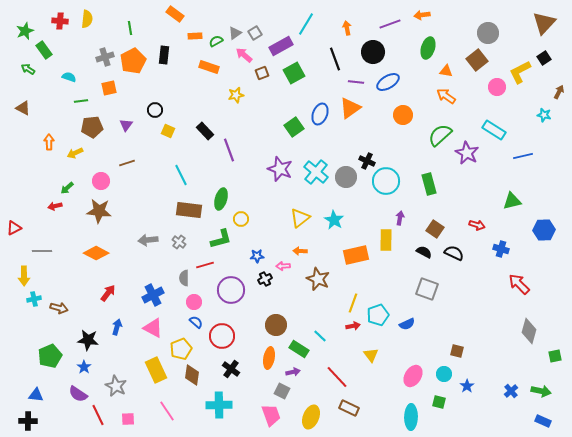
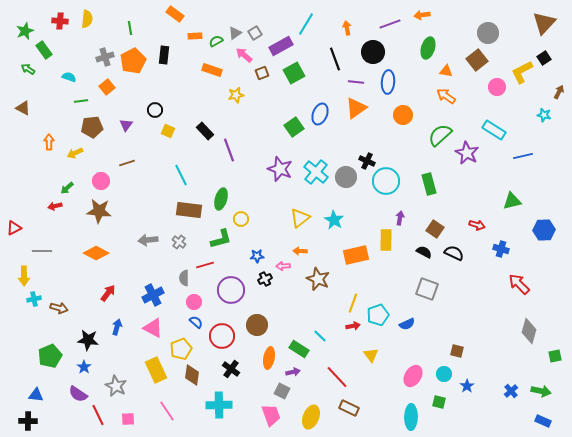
orange rectangle at (209, 67): moved 3 px right, 3 px down
yellow L-shape at (520, 72): moved 2 px right
blue ellipse at (388, 82): rotated 55 degrees counterclockwise
orange square at (109, 88): moved 2 px left, 1 px up; rotated 28 degrees counterclockwise
orange triangle at (350, 108): moved 6 px right
brown circle at (276, 325): moved 19 px left
